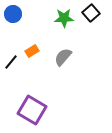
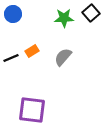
black line: moved 4 px up; rotated 28 degrees clockwise
purple square: rotated 24 degrees counterclockwise
